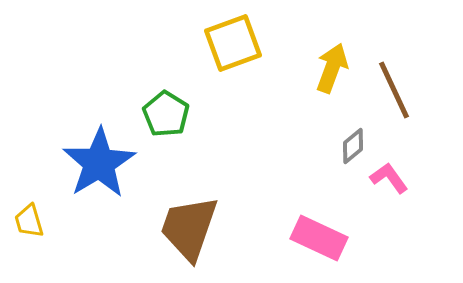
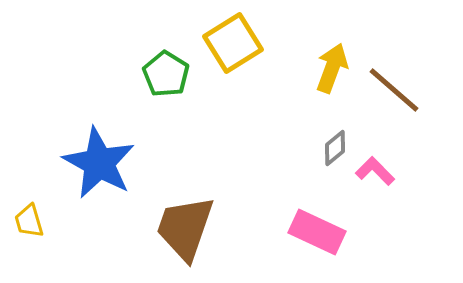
yellow square: rotated 12 degrees counterclockwise
brown line: rotated 24 degrees counterclockwise
green pentagon: moved 40 px up
gray diamond: moved 18 px left, 2 px down
blue star: rotated 12 degrees counterclockwise
pink L-shape: moved 14 px left, 7 px up; rotated 9 degrees counterclockwise
brown trapezoid: moved 4 px left
pink rectangle: moved 2 px left, 6 px up
